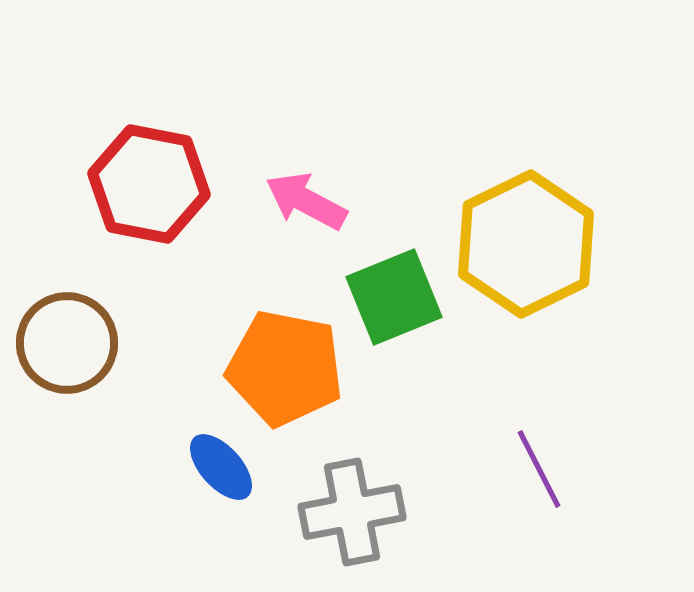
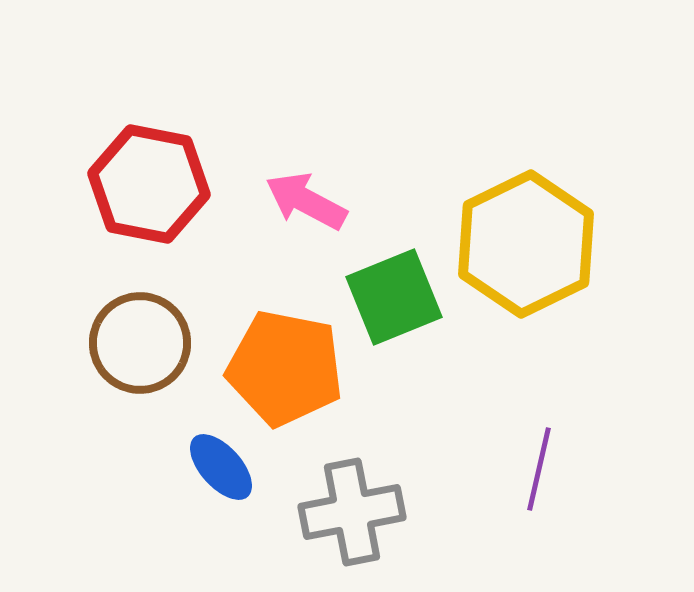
brown circle: moved 73 px right
purple line: rotated 40 degrees clockwise
